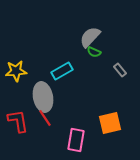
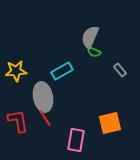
gray semicircle: rotated 20 degrees counterclockwise
